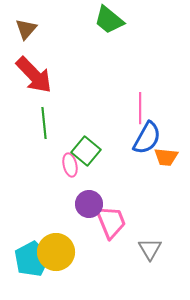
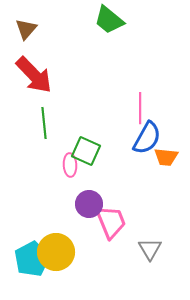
green square: rotated 16 degrees counterclockwise
pink ellipse: rotated 10 degrees clockwise
